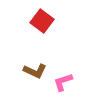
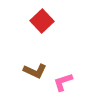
red square: rotated 10 degrees clockwise
